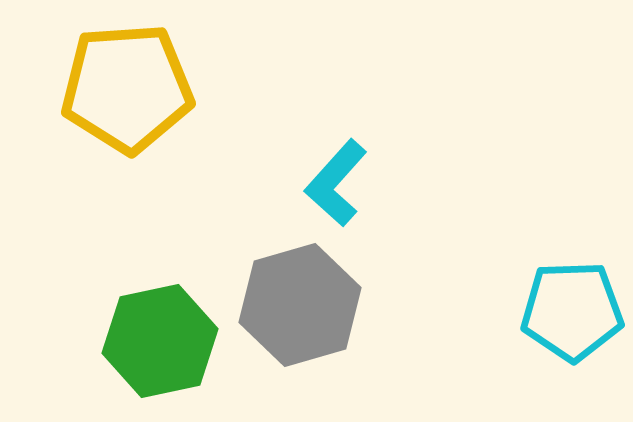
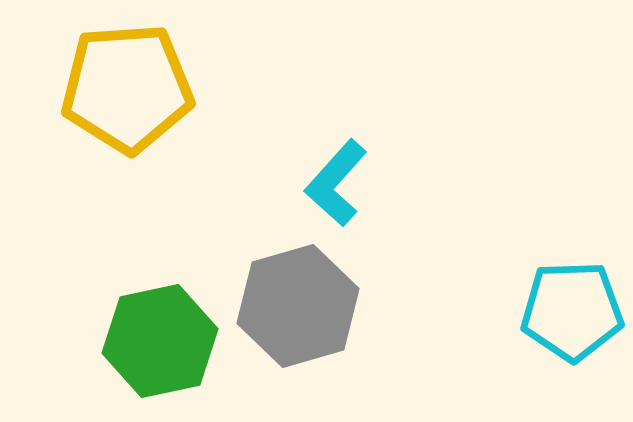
gray hexagon: moved 2 px left, 1 px down
